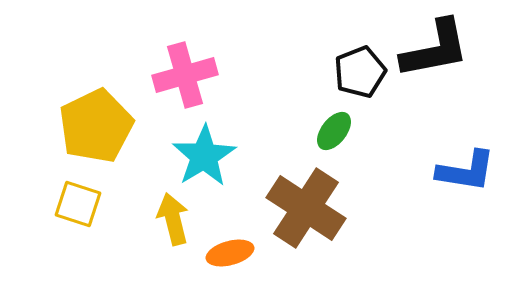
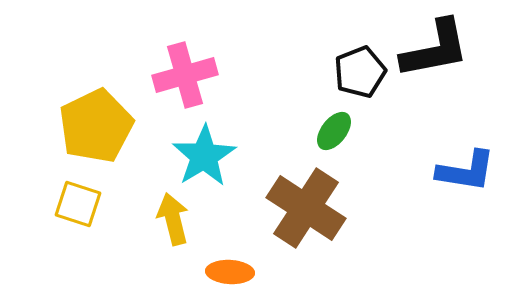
orange ellipse: moved 19 px down; rotated 18 degrees clockwise
